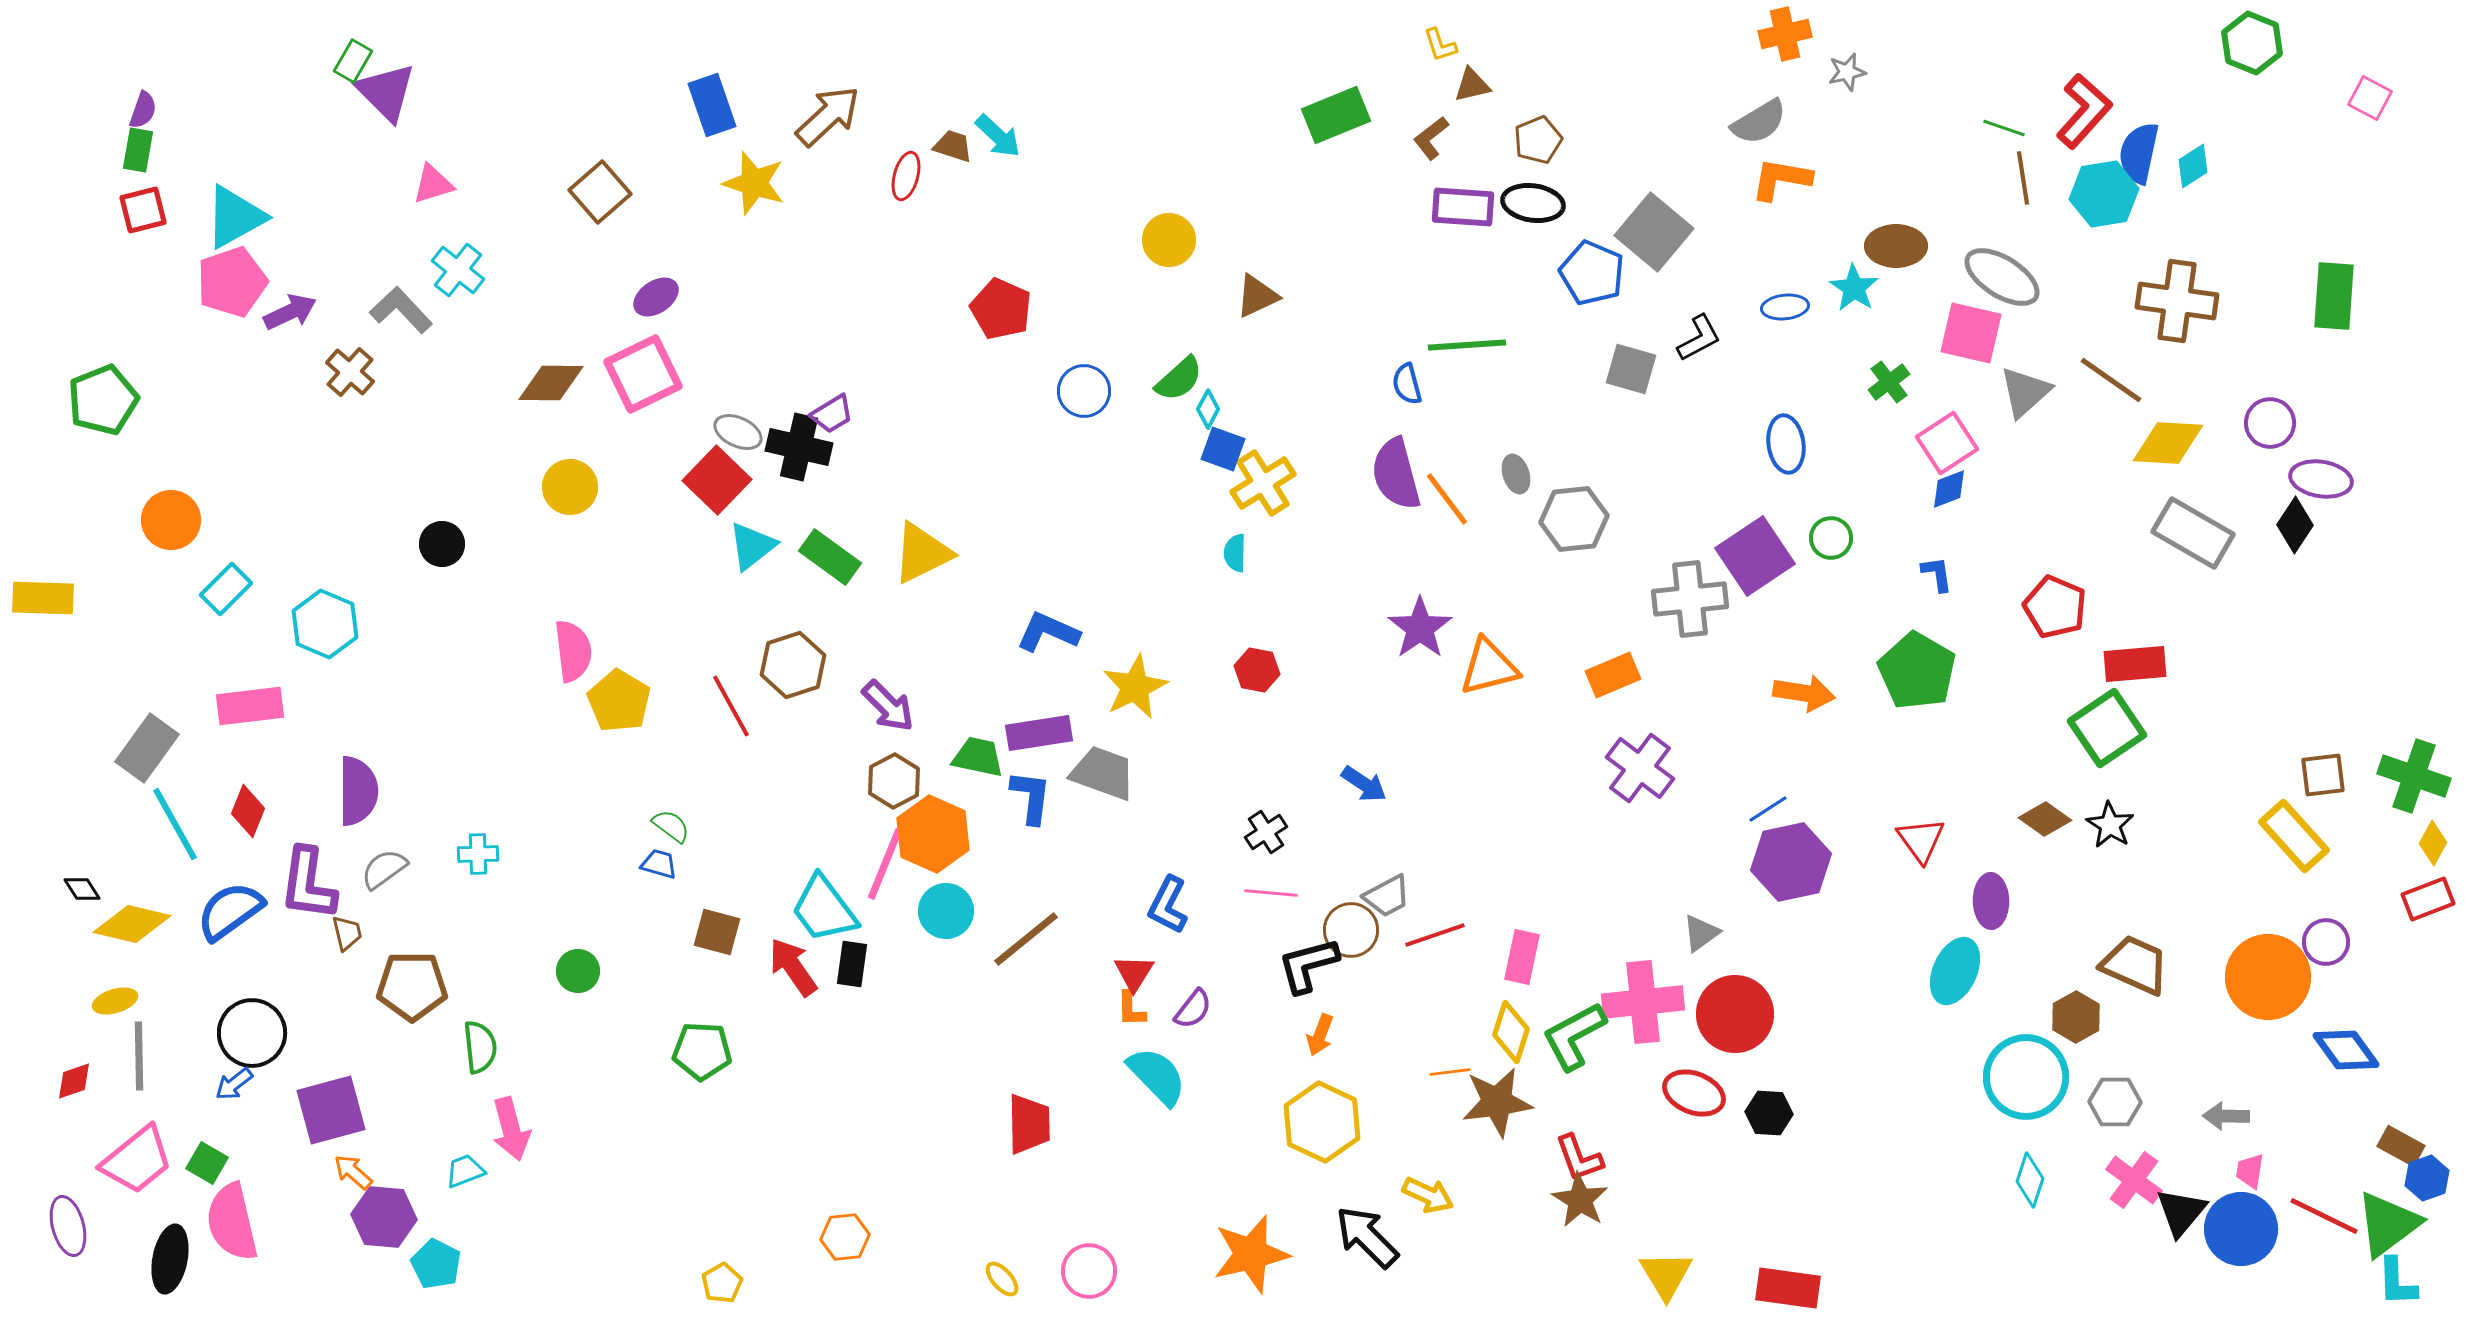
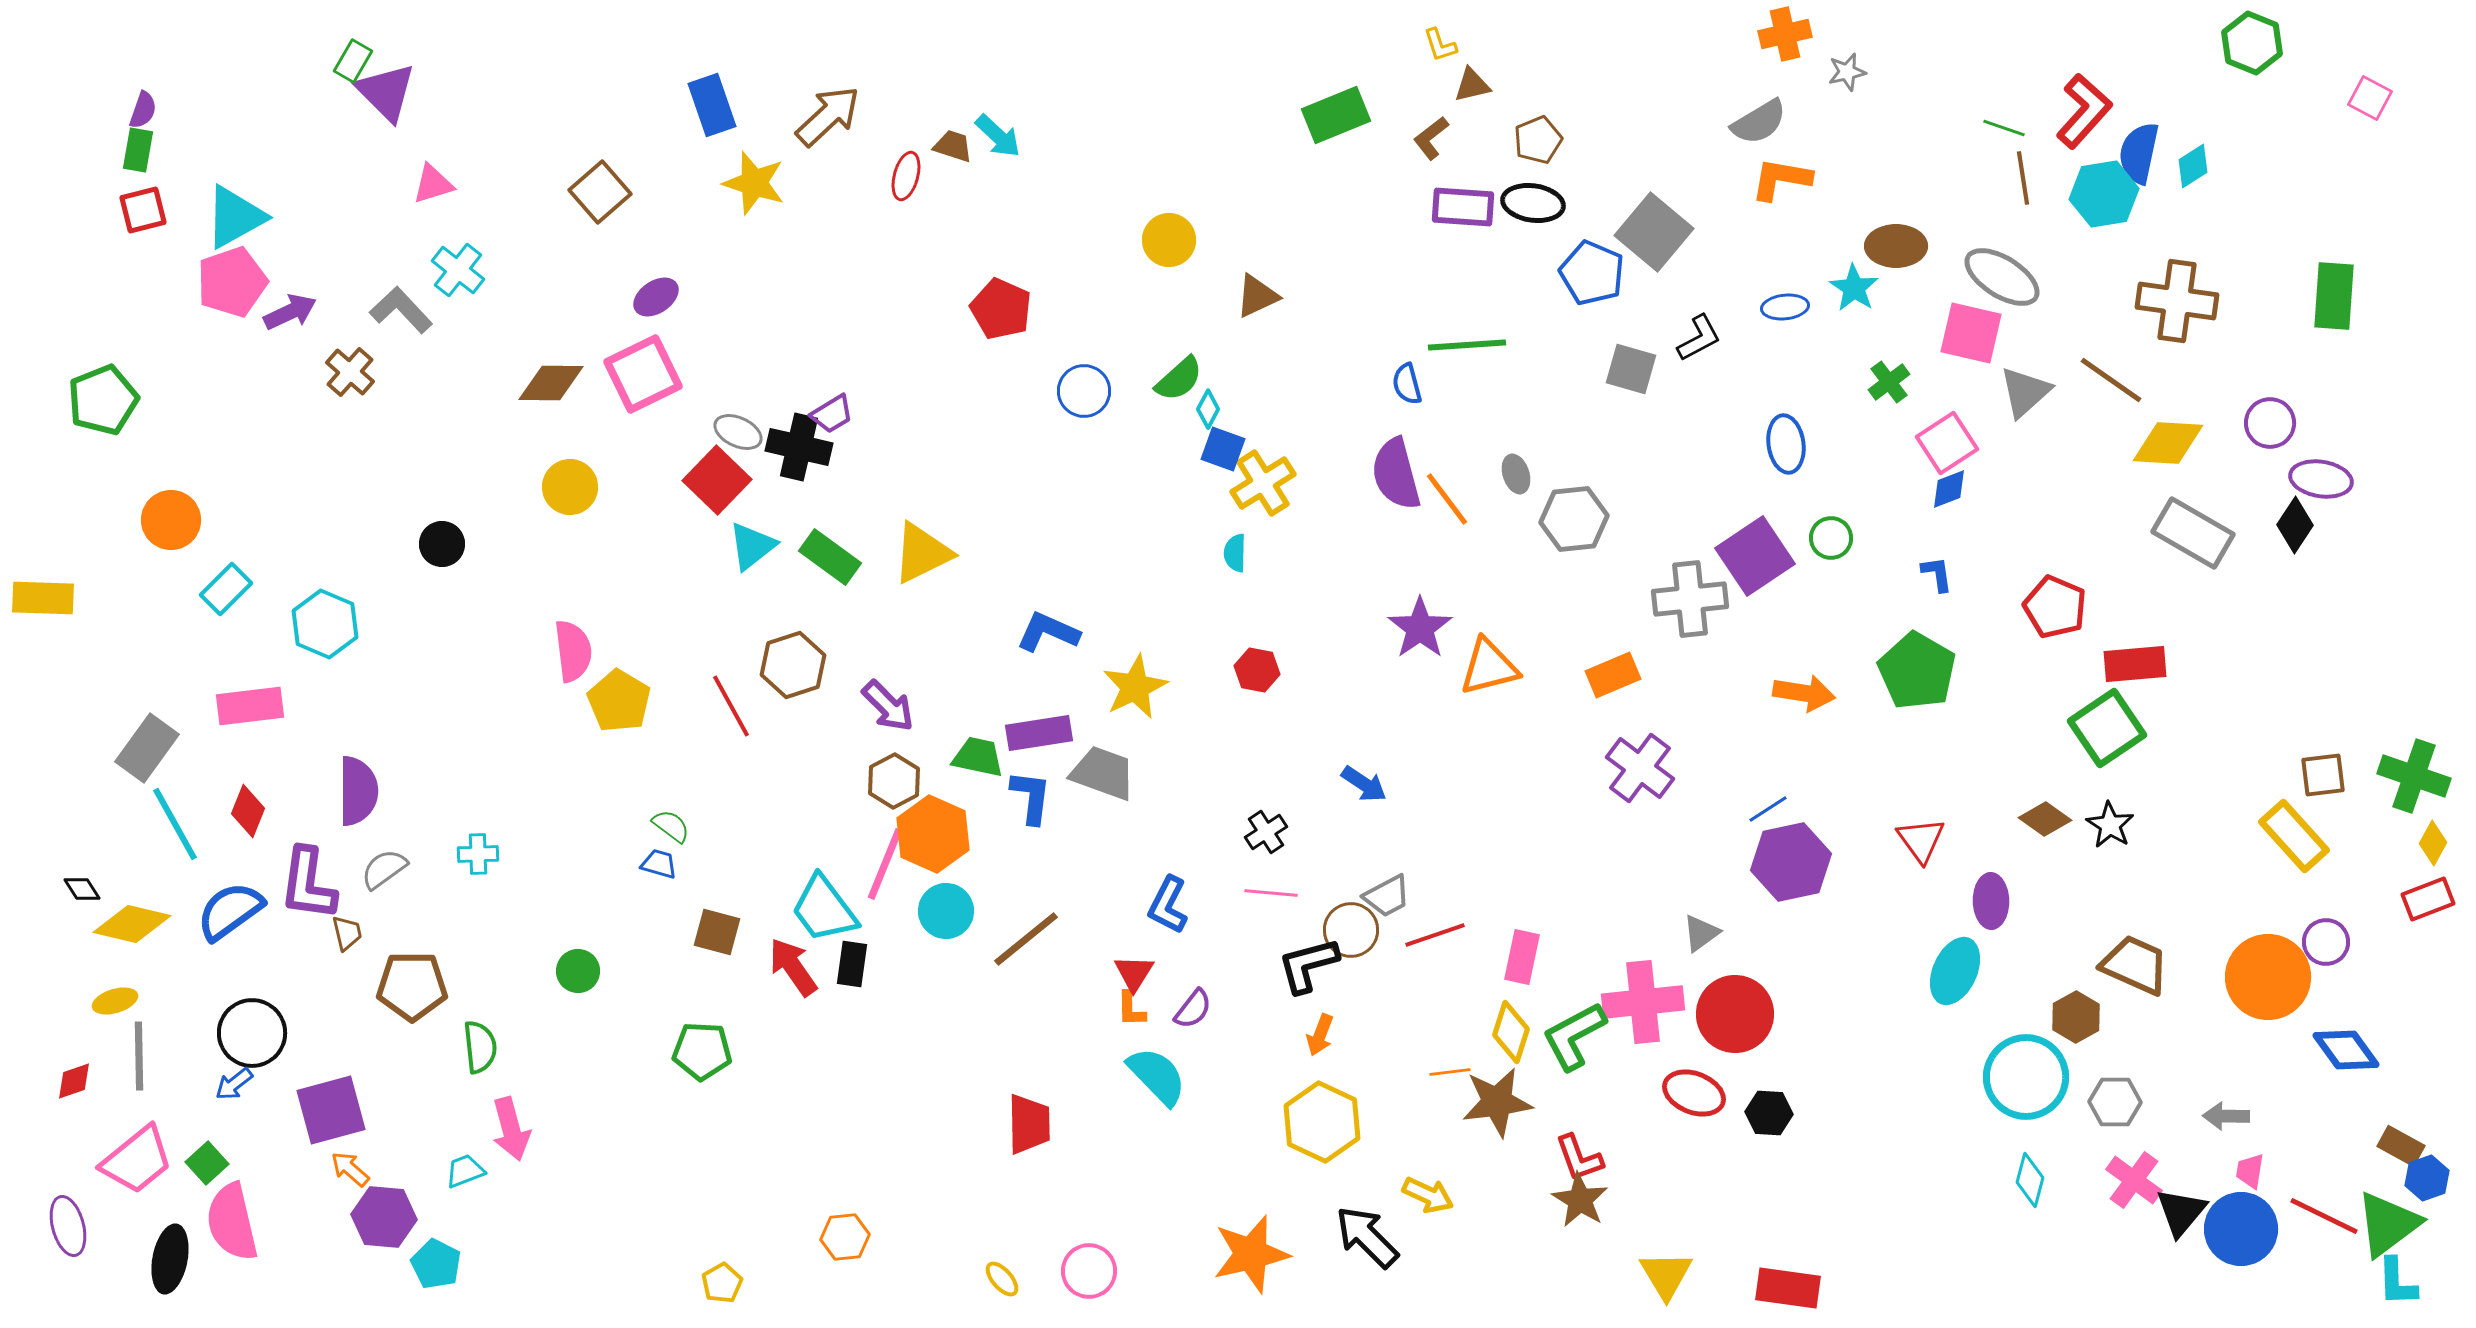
green square at (207, 1163): rotated 18 degrees clockwise
orange arrow at (353, 1172): moved 3 px left, 3 px up
cyan diamond at (2030, 1180): rotated 4 degrees counterclockwise
